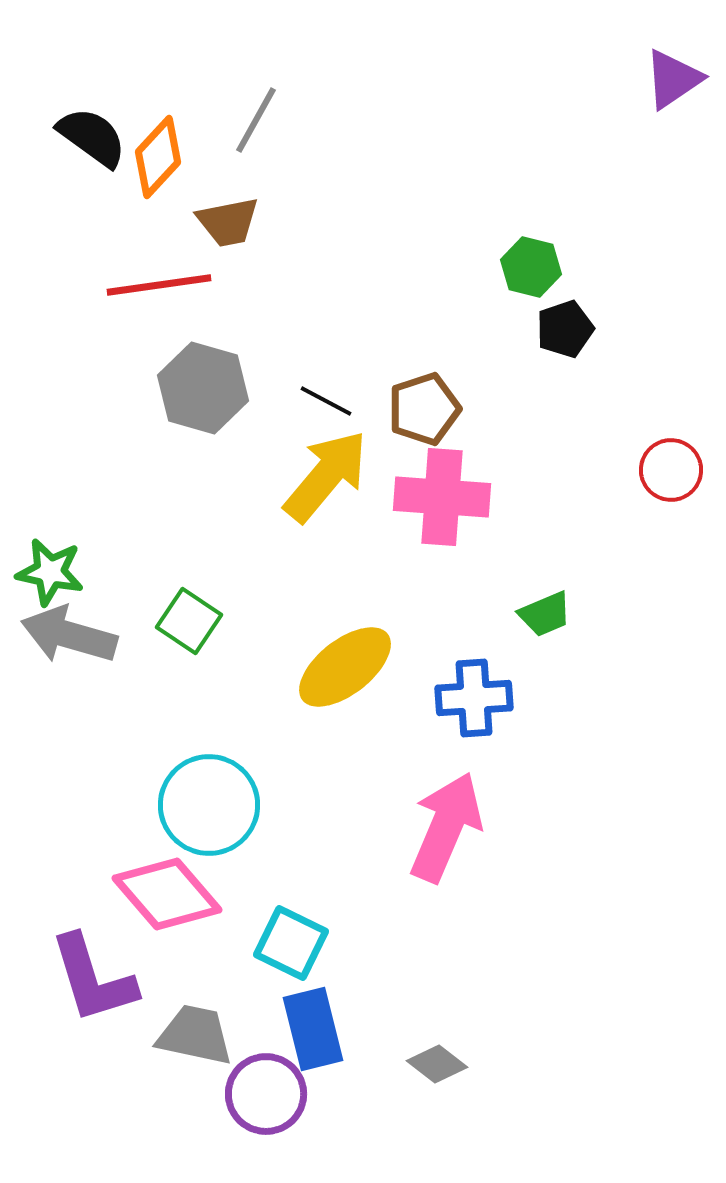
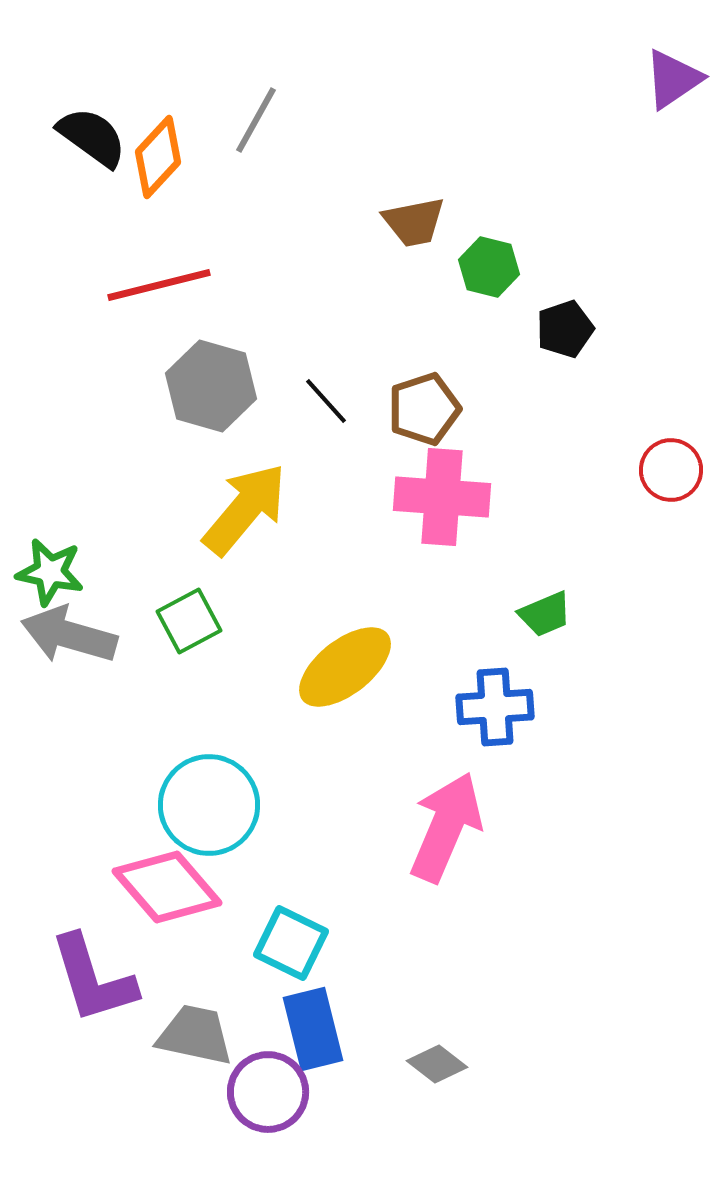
brown trapezoid: moved 186 px right
green hexagon: moved 42 px left
red line: rotated 6 degrees counterclockwise
gray hexagon: moved 8 px right, 2 px up
black line: rotated 20 degrees clockwise
yellow arrow: moved 81 px left, 33 px down
green square: rotated 28 degrees clockwise
blue cross: moved 21 px right, 9 px down
pink diamond: moved 7 px up
purple circle: moved 2 px right, 2 px up
